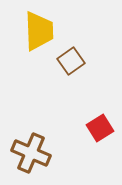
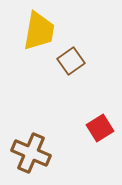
yellow trapezoid: rotated 12 degrees clockwise
